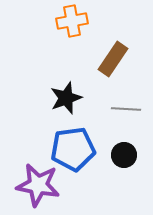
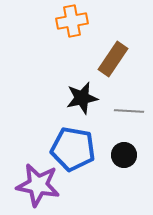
black star: moved 16 px right; rotated 8 degrees clockwise
gray line: moved 3 px right, 2 px down
blue pentagon: rotated 18 degrees clockwise
